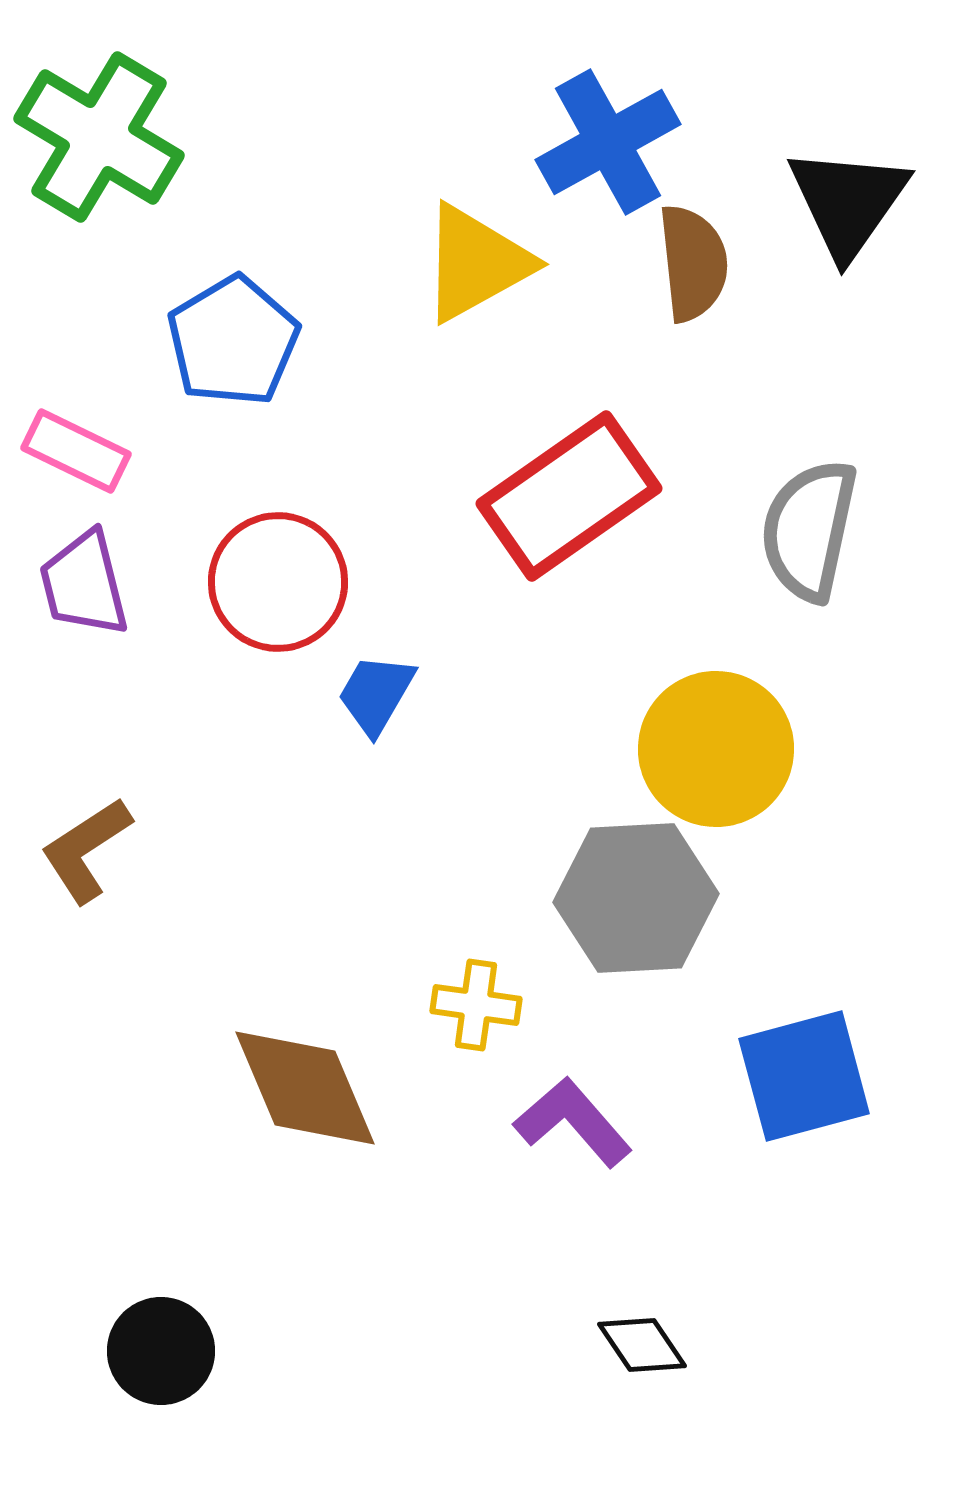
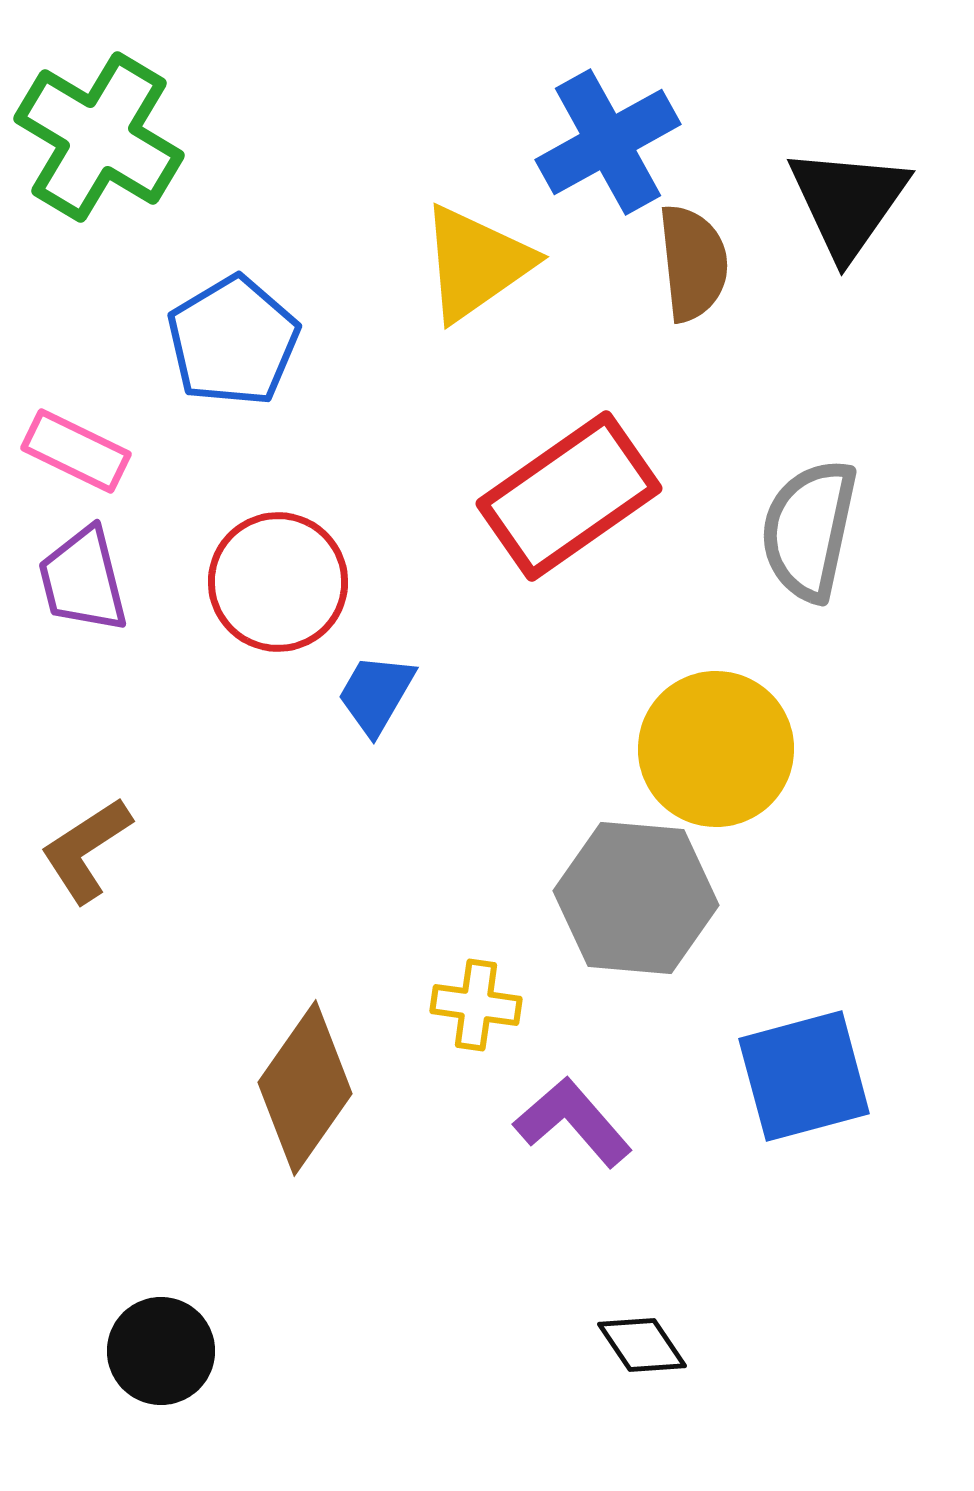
yellow triangle: rotated 6 degrees counterclockwise
purple trapezoid: moved 1 px left, 4 px up
gray hexagon: rotated 8 degrees clockwise
brown diamond: rotated 58 degrees clockwise
